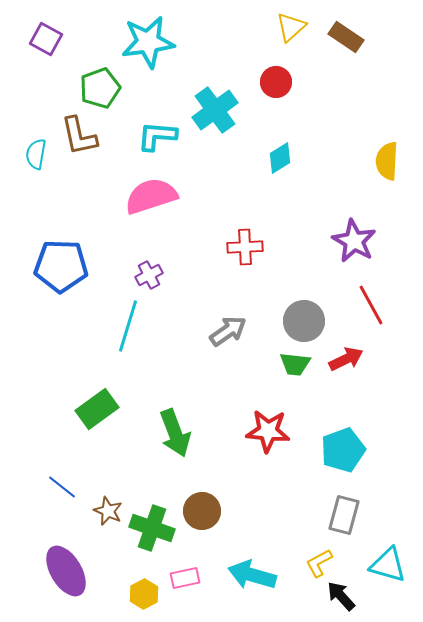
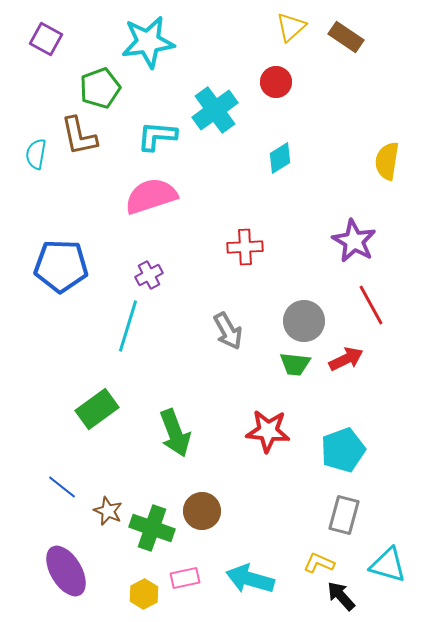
yellow semicircle: rotated 6 degrees clockwise
gray arrow: rotated 96 degrees clockwise
yellow L-shape: rotated 52 degrees clockwise
cyan arrow: moved 2 px left, 4 px down
